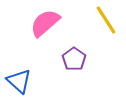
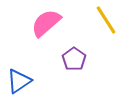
pink semicircle: moved 1 px right
blue triangle: rotated 44 degrees clockwise
